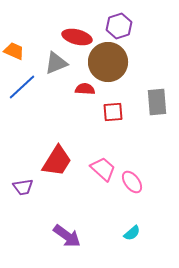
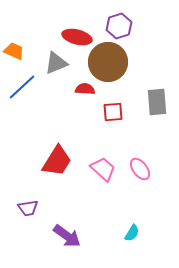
pink ellipse: moved 8 px right, 13 px up
purple trapezoid: moved 5 px right, 21 px down
cyan semicircle: rotated 18 degrees counterclockwise
